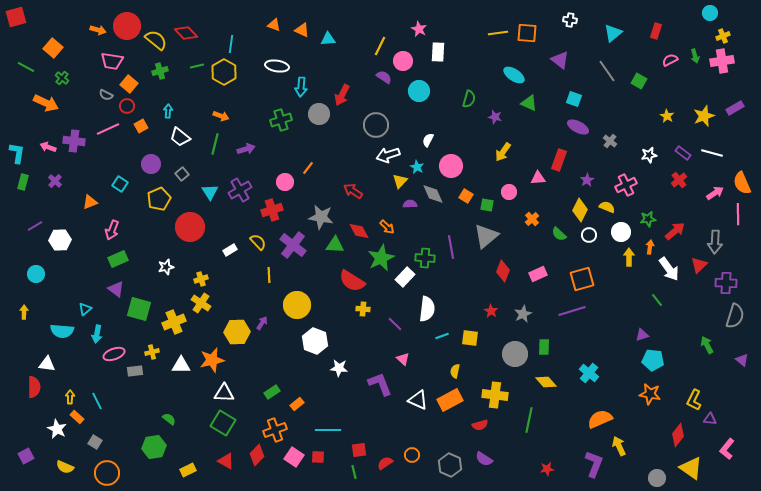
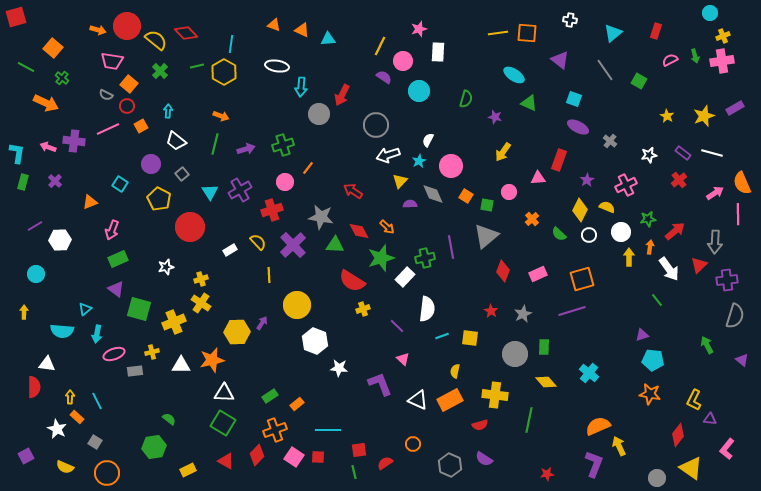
pink star at (419, 29): rotated 28 degrees clockwise
green cross at (160, 71): rotated 28 degrees counterclockwise
gray line at (607, 71): moved 2 px left, 1 px up
green semicircle at (469, 99): moved 3 px left
green cross at (281, 120): moved 2 px right, 25 px down
white trapezoid at (180, 137): moved 4 px left, 4 px down
cyan star at (417, 167): moved 2 px right, 6 px up; rotated 16 degrees clockwise
yellow pentagon at (159, 199): rotated 20 degrees counterclockwise
purple cross at (293, 245): rotated 8 degrees clockwise
green star at (381, 258): rotated 8 degrees clockwise
green cross at (425, 258): rotated 18 degrees counterclockwise
purple cross at (726, 283): moved 1 px right, 3 px up; rotated 10 degrees counterclockwise
yellow cross at (363, 309): rotated 24 degrees counterclockwise
purple line at (395, 324): moved 2 px right, 2 px down
green rectangle at (272, 392): moved 2 px left, 4 px down
orange semicircle at (600, 419): moved 2 px left, 7 px down
orange circle at (412, 455): moved 1 px right, 11 px up
red star at (547, 469): moved 5 px down
